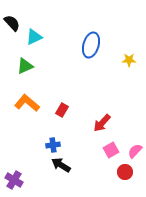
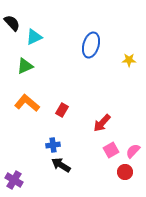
pink semicircle: moved 2 px left
